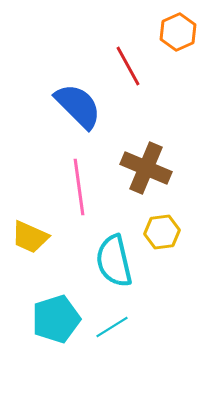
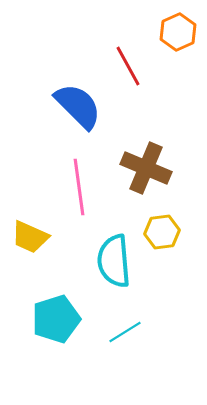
cyan semicircle: rotated 8 degrees clockwise
cyan line: moved 13 px right, 5 px down
